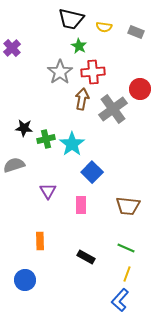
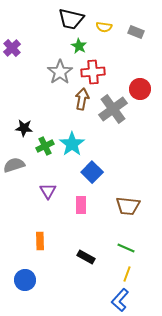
green cross: moved 1 px left, 7 px down; rotated 12 degrees counterclockwise
